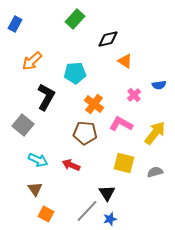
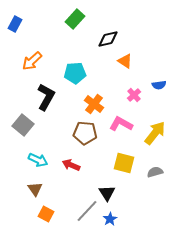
blue star: rotated 16 degrees counterclockwise
